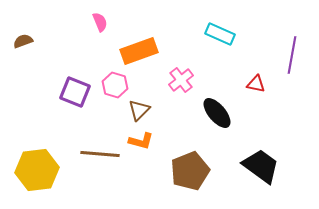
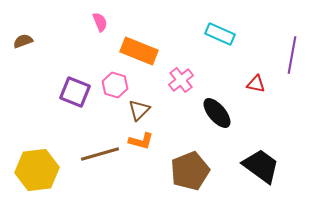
orange rectangle: rotated 42 degrees clockwise
brown line: rotated 21 degrees counterclockwise
